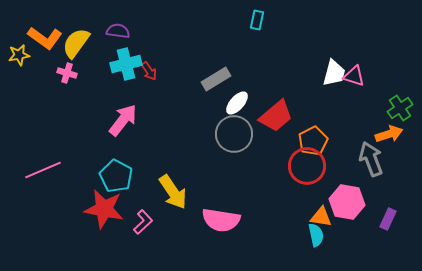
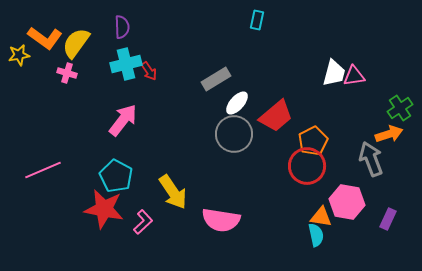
purple semicircle: moved 4 px right, 4 px up; rotated 80 degrees clockwise
pink triangle: rotated 25 degrees counterclockwise
